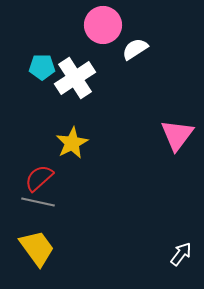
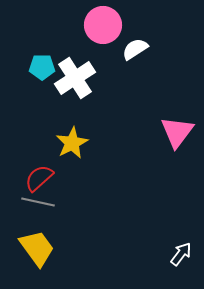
pink triangle: moved 3 px up
